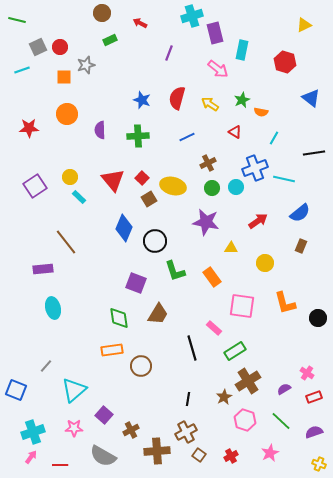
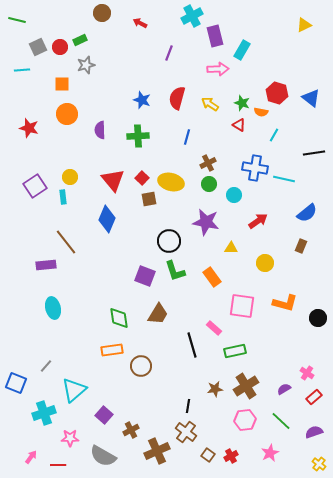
cyan cross at (192, 16): rotated 10 degrees counterclockwise
purple rectangle at (215, 33): moved 3 px down
green rectangle at (110, 40): moved 30 px left
cyan rectangle at (242, 50): rotated 18 degrees clockwise
red hexagon at (285, 62): moved 8 px left, 31 px down
pink arrow at (218, 69): rotated 40 degrees counterclockwise
cyan line at (22, 70): rotated 14 degrees clockwise
orange square at (64, 77): moved 2 px left, 7 px down
green star at (242, 100): moved 3 px down; rotated 28 degrees counterclockwise
red star at (29, 128): rotated 18 degrees clockwise
red triangle at (235, 132): moved 4 px right, 7 px up
blue line at (187, 137): rotated 49 degrees counterclockwise
cyan line at (274, 138): moved 3 px up
blue cross at (255, 168): rotated 30 degrees clockwise
yellow ellipse at (173, 186): moved 2 px left, 4 px up
cyan circle at (236, 187): moved 2 px left, 8 px down
green circle at (212, 188): moved 3 px left, 4 px up
cyan rectangle at (79, 197): moved 16 px left; rotated 40 degrees clockwise
brown square at (149, 199): rotated 21 degrees clockwise
blue semicircle at (300, 213): moved 7 px right
blue diamond at (124, 228): moved 17 px left, 9 px up
black circle at (155, 241): moved 14 px right
purple rectangle at (43, 269): moved 3 px right, 4 px up
purple square at (136, 283): moved 9 px right, 7 px up
orange L-shape at (285, 303): rotated 60 degrees counterclockwise
black line at (192, 348): moved 3 px up
green rectangle at (235, 351): rotated 20 degrees clockwise
brown cross at (248, 381): moved 2 px left, 5 px down
blue square at (16, 390): moved 7 px up
brown star at (224, 397): moved 9 px left, 8 px up; rotated 21 degrees clockwise
red rectangle at (314, 397): rotated 21 degrees counterclockwise
black line at (188, 399): moved 7 px down
pink hexagon at (245, 420): rotated 25 degrees counterclockwise
pink star at (74, 428): moved 4 px left, 10 px down
cyan cross at (33, 432): moved 11 px right, 19 px up
brown cross at (186, 432): rotated 25 degrees counterclockwise
brown cross at (157, 451): rotated 20 degrees counterclockwise
brown square at (199, 455): moved 9 px right
yellow cross at (319, 464): rotated 16 degrees clockwise
red line at (60, 465): moved 2 px left
